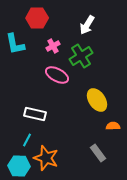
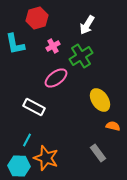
red hexagon: rotated 15 degrees counterclockwise
pink ellipse: moved 1 px left, 3 px down; rotated 65 degrees counterclockwise
yellow ellipse: moved 3 px right
white rectangle: moved 1 px left, 7 px up; rotated 15 degrees clockwise
orange semicircle: rotated 16 degrees clockwise
